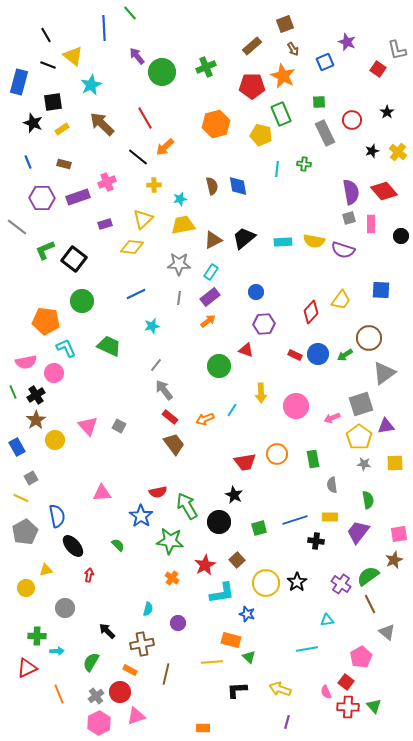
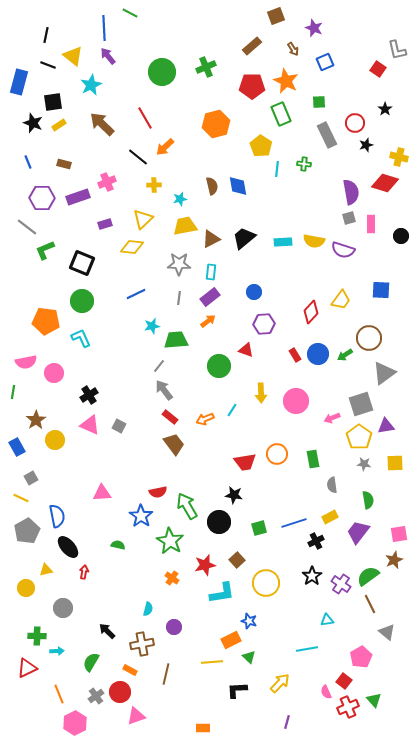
green line at (130, 13): rotated 21 degrees counterclockwise
brown square at (285, 24): moved 9 px left, 8 px up
black line at (46, 35): rotated 42 degrees clockwise
purple star at (347, 42): moved 33 px left, 14 px up
purple arrow at (137, 56): moved 29 px left
orange star at (283, 76): moved 3 px right, 5 px down
black star at (387, 112): moved 2 px left, 3 px up
red circle at (352, 120): moved 3 px right, 3 px down
yellow rectangle at (62, 129): moved 3 px left, 4 px up
gray rectangle at (325, 133): moved 2 px right, 2 px down
yellow pentagon at (261, 135): moved 11 px down; rotated 20 degrees clockwise
black star at (372, 151): moved 6 px left, 6 px up
yellow cross at (398, 152): moved 1 px right, 5 px down; rotated 24 degrees counterclockwise
red diamond at (384, 191): moved 1 px right, 8 px up; rotated 32 degrees counterclockwise
yellow trapezoid at (183, 225): moved 2 px right, 1 px down
gray line at (17, 227): moved 10 px right
brown triangle at (213, 240): moved 2 px left, 1 px up
black square at (74, 259): moved 8 px right, 4 px down; rotated 15 degrees counterclockwise
cyan rectangle at (211, 272): rotated 28 degrees counterclockwise
blue circle at (256, 292): moved 2 px left
green trapezoid at (109, 346): moved 67 px right, 6 px up; rotated 30 degrees counterclockwise
cyan L-shape at (66, 348): moved 15 px right, 10 px up
red rectangle at (295, 355): rotated 32 degrees clockwise
gray line at (156, 365): moved 3 px right, 1 px down
green line at (13, 392): rotated 32 degrees clockwise
black cross at (36, 395): moved 53 px right
pink circle at (296, 406): moved 5 px up
pink triangle at (88, 426): moved 2 px right, 1 px up; rotated 25 degrees counterclockwise
black star at (234, 495): rotated 18 degrees counterclockwise
yellow rectangle at (330, 517): rotated 28 degrees counterclockwise
blue line at (295, 520): moved 1 px left, 3 px down
gray pentagon at (25, 532): moved 2 px right, 1 px up
green star at (170, 541): rotated 24 degrees clockwise
black cross at (316, 541): rotated 35 degrees counterclockwise
green semicircle at (118, 545): rotated 32 degrees counterclockwise
black ellipse at (73, 546): moved 5 px left, 1 px down
red star at (205, 565): rotated 15 degrees clockwise
red arrow at (89, 575): moved 5 px left, 3 px up
black star at (297, 582): moved 15 px right, 6 px up
gray circle at (65, 608): moved 2 px left
blue star at (247, 614): moved 2 px right, 7 px down
purple circle at (178, 623): moved 4 px left, 4 px down
orange rectangle at (231, 640): rotated 42 degrees counterclockwise
red square at (346, 682): moved 2 px left, 1 px up
yellow arrow at (280, 689): moved 6 px up; rotated 115 degrees clockwise
green triangle at (374, 706): moved 6 px up
red cross at (348, 707): rotated 25 degrees counterclockwise
pink hexagon at (99, 723): moved 24 px left
